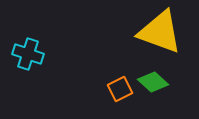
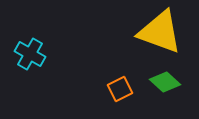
cyan cross: moved 2 px right; rotated 12 degrees clockwise
green diamond: moved 12 px right
